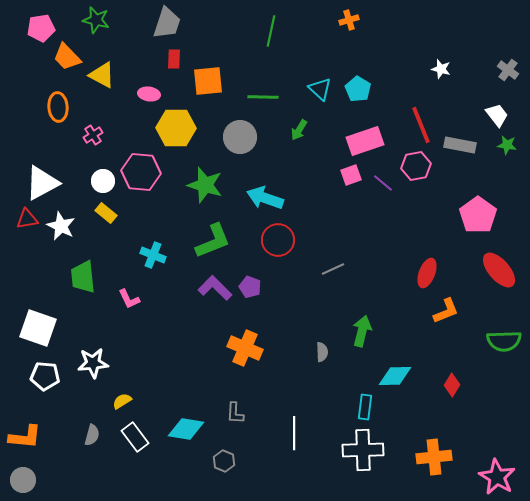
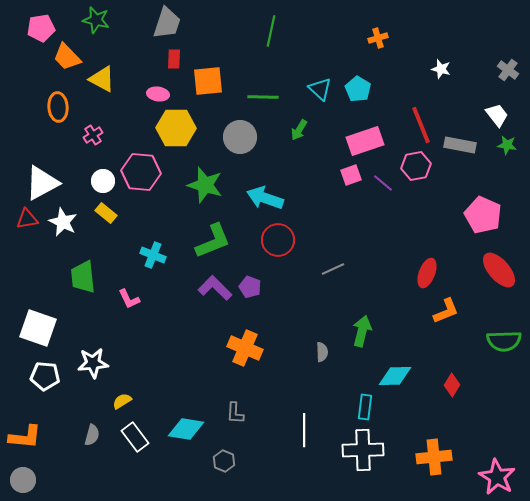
orange cross at (349, 20): moved 29 px right, 18 px down
yellow triangle at (102, 75): moved 4 px down
pink ellipse at (149, 94): moved 9 px right
pink pentagon at (478, 215): moved 5 px right; rotated 12 degrees counterclockwise
white star at (61, 226): moved 2 px right, 4 px up
white line at (294, 433): moved 10 px right, 3 px up
